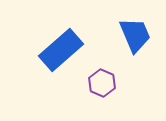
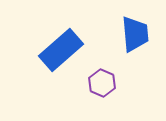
blue trapezoid: moved 1 px up; rotated 18 degrees clockwise
